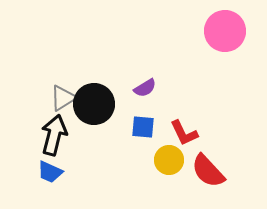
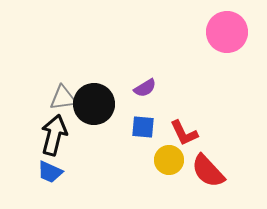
pink circle: moved 2 px right, 1 px down
gray triangle: rotated 24 degrees clockwise
